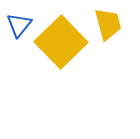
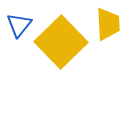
yellow trapezoid: rotated 12 degrees clockwise
